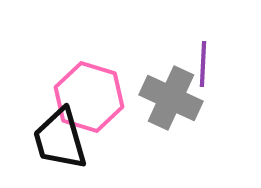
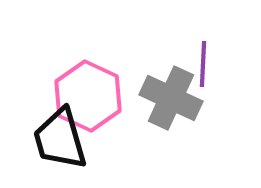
pink hexagon: moved 1 px left, 1 px up; rotated 8 degrees clockwise
